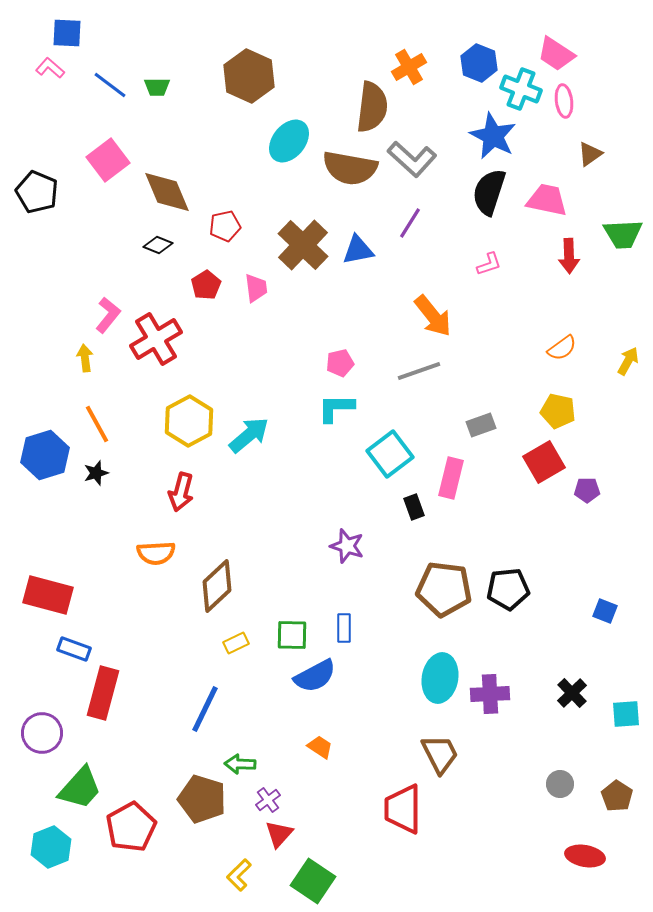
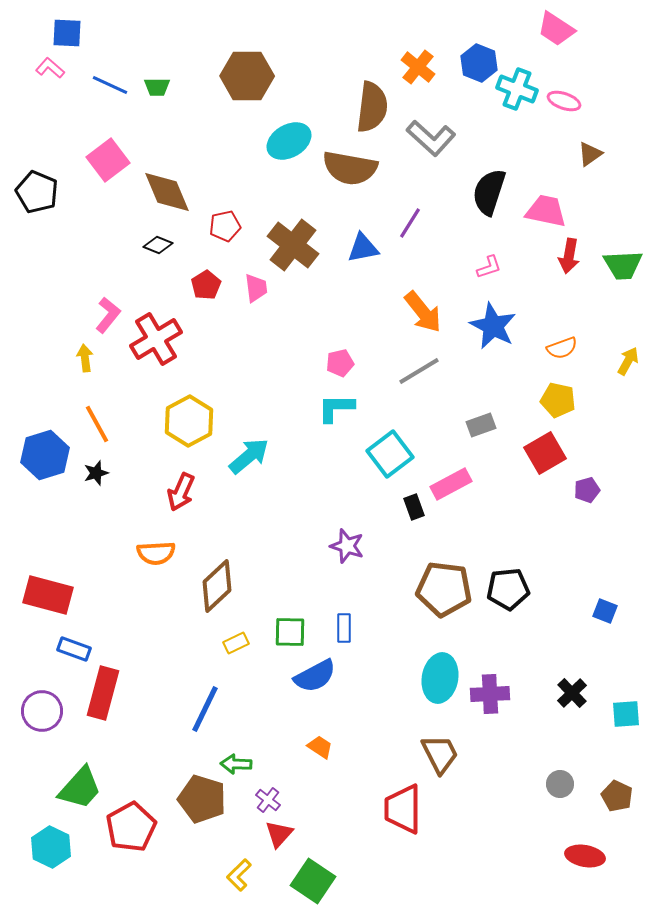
pink trapezoid at (556, 54): moved 25 px up
orange cross at (409, 67): moved 9 px right; rotated 20 degrees counterclockwise
brown hexagon at (249, 76): moved 2 px left; rotated 24 degrees counterclockwise
blue line at (110, 85): rotated 12 degrees counterclockwise
cyan cross at (521, 89): moved 4 px left
pink ellipse at (564, 101): rotated 64 degrees counterclockwise
blue star at (493, 136): moved 190 px down
cyan ellipse at (289, 141): rotated 21 degrees clockwise
gray L-shape at (412, 159): moved 19 px right, 21 px up
pink trapezoid at (547, 200): moved 1 px left, 11 px down
green trapezoid at (623, 234): moved 31 px down
brown cross at (303, 245): moved 10 px left; rotated 6 degrees counterclockwise
blue triangle at (358, 250): moved 5 px right, 2 px up
red arrow at (569, 256): rotated 12 degrees clockwise
pink L-shape at (489, 264): moved 3 px down
orange arrow at (433, 316): moved 10 px left, 4 px up
orange semicircle at (562, 348): rotated 16 degrees clockwise
gray line at (419, 371): rotated 12 degrees counterclockwise
yellow pentagon at (558, 411): moved 11 px up
cyan arrow at (249, 435): moved 21 px down
red square at (544, 462): moved 1 px right, 9 px up
pink rectangle at (451, 478): moved 6 px down; rotated 48 degrees clockwise
purple pentagon at (587, 490): rotated 15 degrees counterclockwise
red arrow at (181, 492): rotated 9 degrees clockwise
green square at (292, 635): moved 2 px left, 3 px up
purple circle at (42, 733): moved 22 px up
green arrow at (240, 764): moved 4 px left
brown pentagon at (617, 796): rotated 8 degrees counterclockwise
purple cross at (268, 800): rotated 15 degrees counterclockwise
cyan hexagon at (51, 847): rotated 12 degrees counterclockwise
